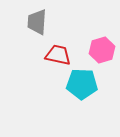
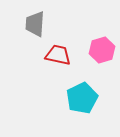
gray trapezoid: moved 2 px left, 2 px down
cyan pentagon: moved 14 px down; rotated 28 degrees counterclockwise
